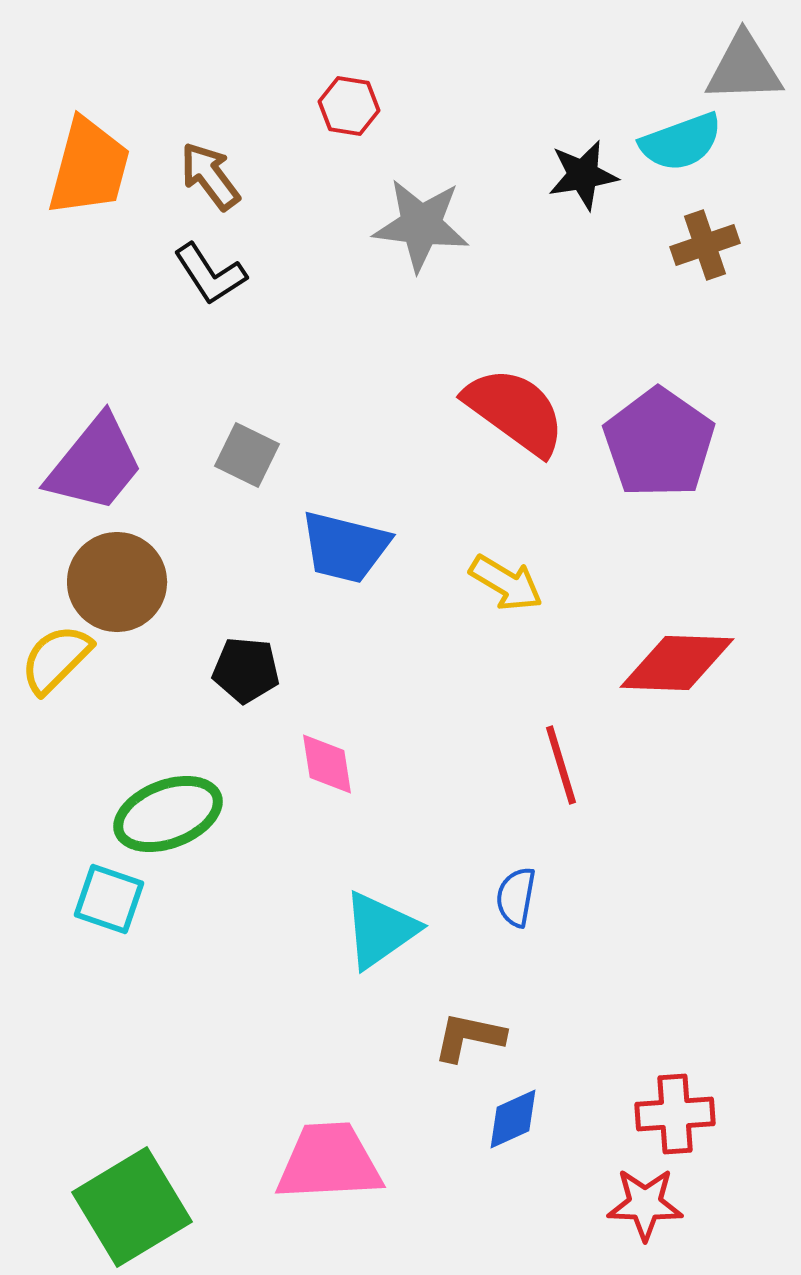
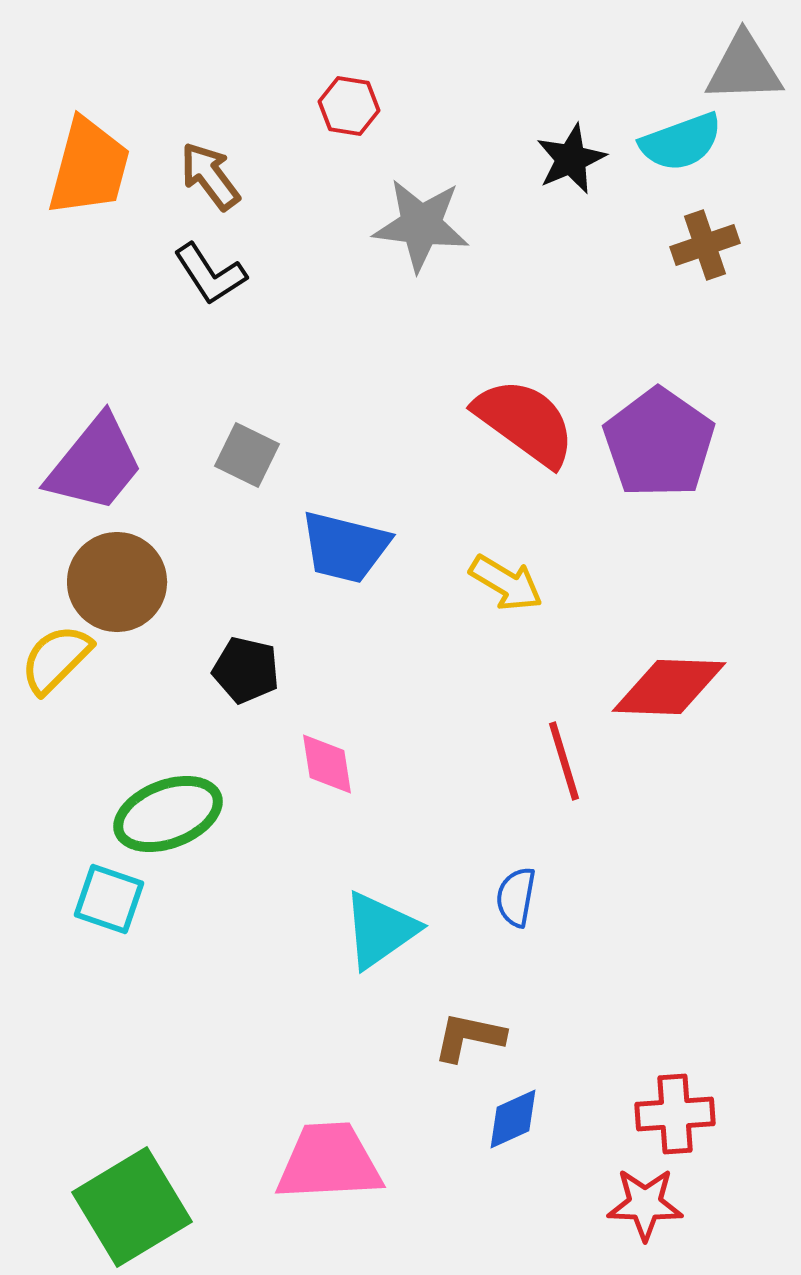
black star: moved 12 px left, 16 px up; rotated 14 degrees counterclockwise
red semicircle: moved 10 px right, 11 px down
red diamond: moved 8 px left, 24 px down
black pentagon: rotated 8 degrees clockwise
red line: moved 3 px right, 4 px up
